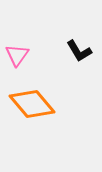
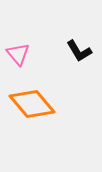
pink triangle: moved 1 px right, 1 px up; rotated 15 degrees counterclockwise
